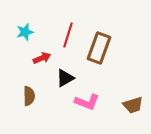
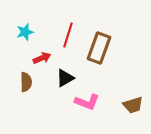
brown semicircle: moved 3 px left, 14 px up
